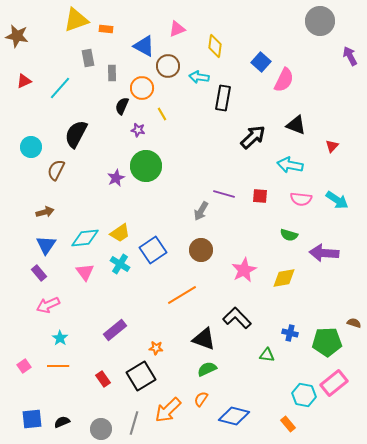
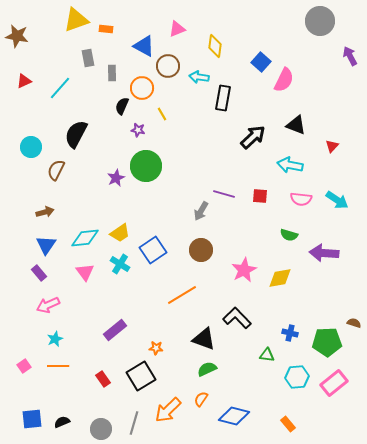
yellow diamond at (284, 278): moved 4 px left
cyan star at (60, 338): moved 5 px left, 1 px down; rotated 14 degrees clockwise
cyan hexagon at (304, 395): moved 7 px left, 18 px up; rotated 15 degrees counterclockwise
